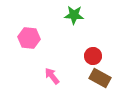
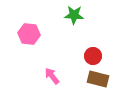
pink hexagon: moved 4 px up
brown rectangle: moved 2 px left, 1 px down; rotated 15 degrees counterclockwise
